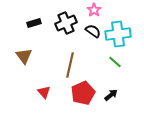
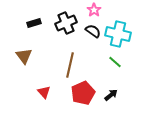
cyan cross: rotated 20 degrees clockwise
